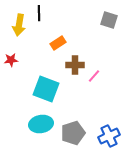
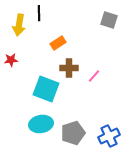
brown cross: moved 6 px left, 3 px down
